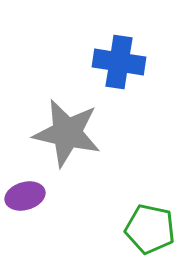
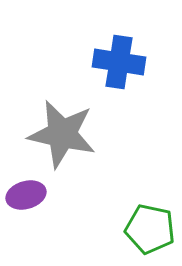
gray star: moved 5 px left, 1 px down
purple ellipse: moved 1 px right, 1 px up
